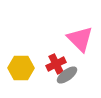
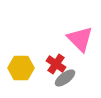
red cross: rotated 30 degrees counterclockwise
gray ellipse: moved 2 px left, 3 px down
